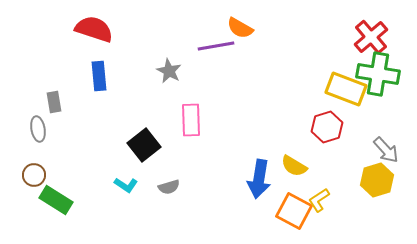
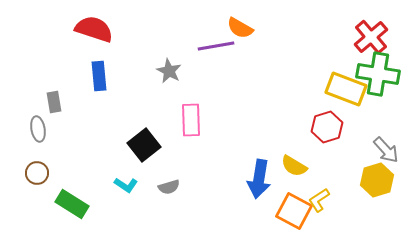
brown circle: moved 3 px right, 2 px up
green rectangle: moved 16 px right, 4 px down
